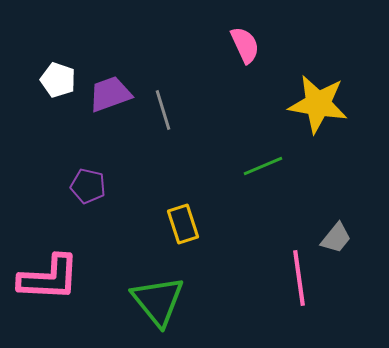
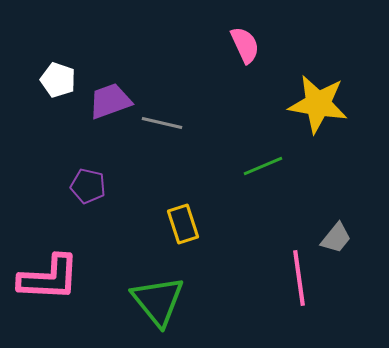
purple trapezoid: moved 7 px down
gray line: moved 1 px left, 13 px down; rotated 60 degrees counterclockwise
